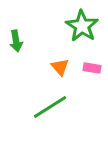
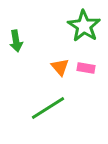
green star: moved 2 px right
pink rectangle: moved 6 px left
green line: moved 2 px left, 1 px down
